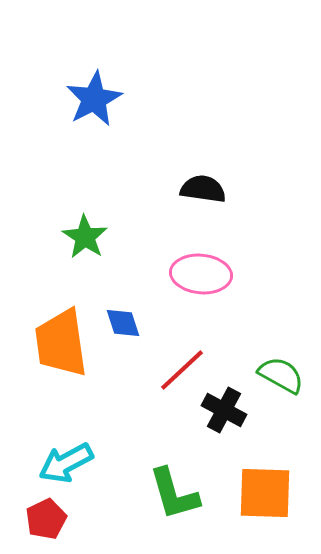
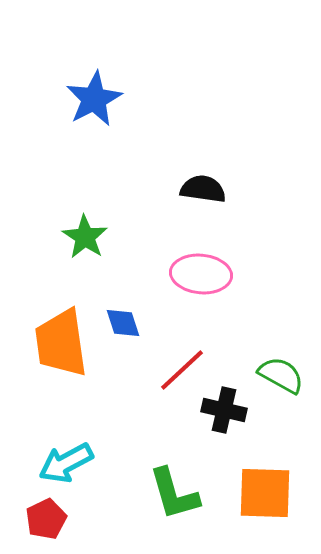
black cross: rotated 15 degrees counterclockwise
